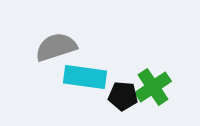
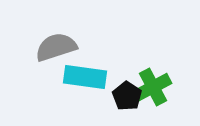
green cross: rotated 6 degrees clockwise
black pentagon: moved 4 px right; rotated 28 degrees clockwise
